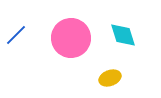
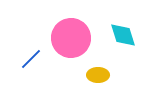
blue line: moved 15 px right, 24 px down
yellow ellipse: moved 12 px left, 3 px up; rotated 20 degrees clockwise
